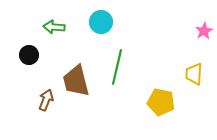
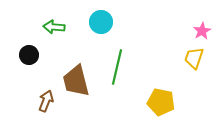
pink star: moved 2 px left
yellow trapezoid: moved 16 px up; rotated 15 degrees clockwise
brown arrow: moved 1 px down
